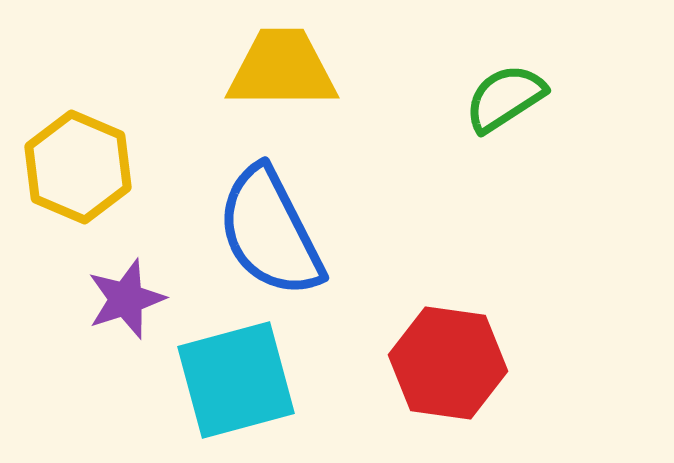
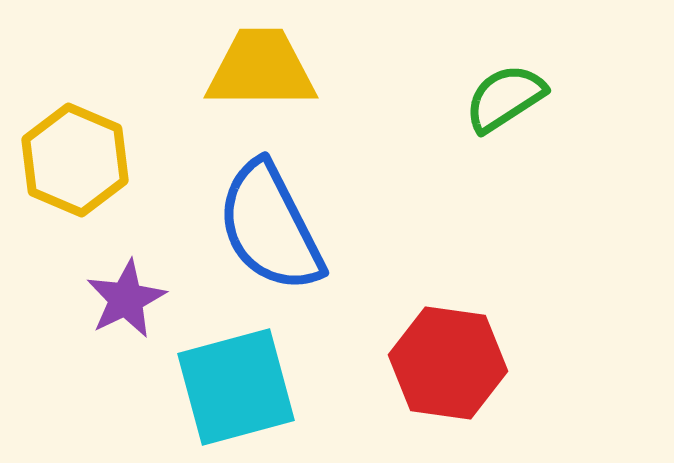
yellow trapezoid: moved 21 px left
yellow hexagon: moved 3 px left, 7 px up
blue semicircle: moved 5 px up
purple star: rotated 8 degrees counterclockwise
cyan square: moved 7 px down
